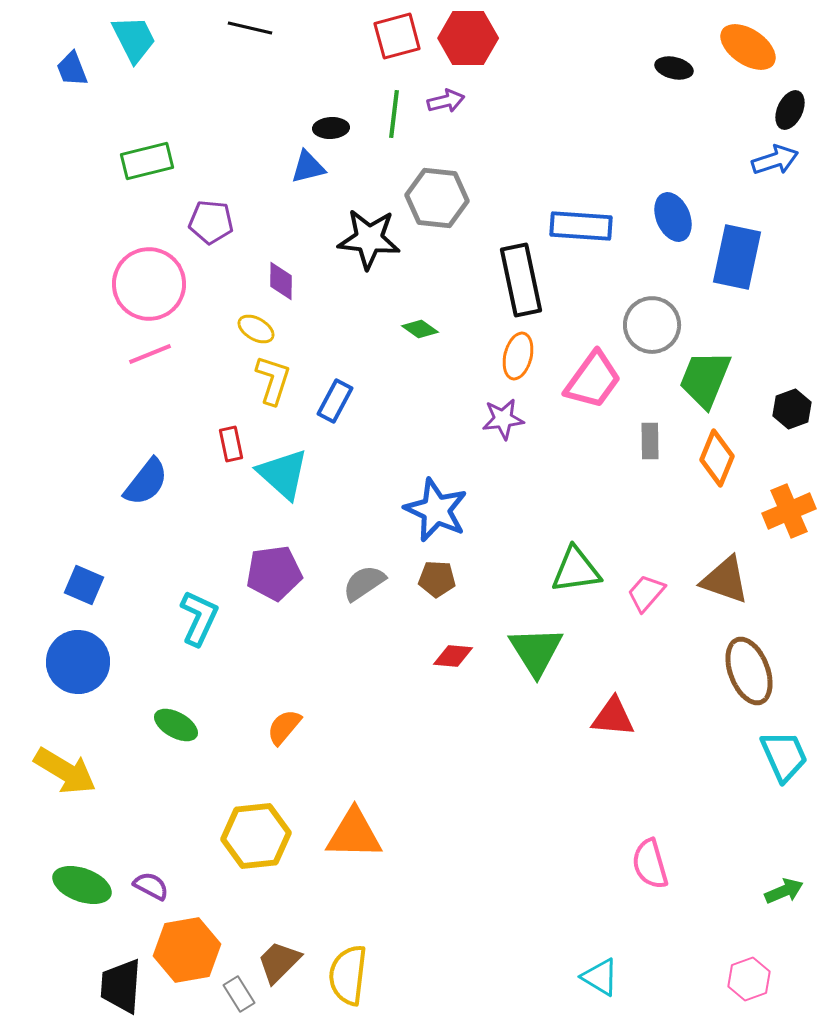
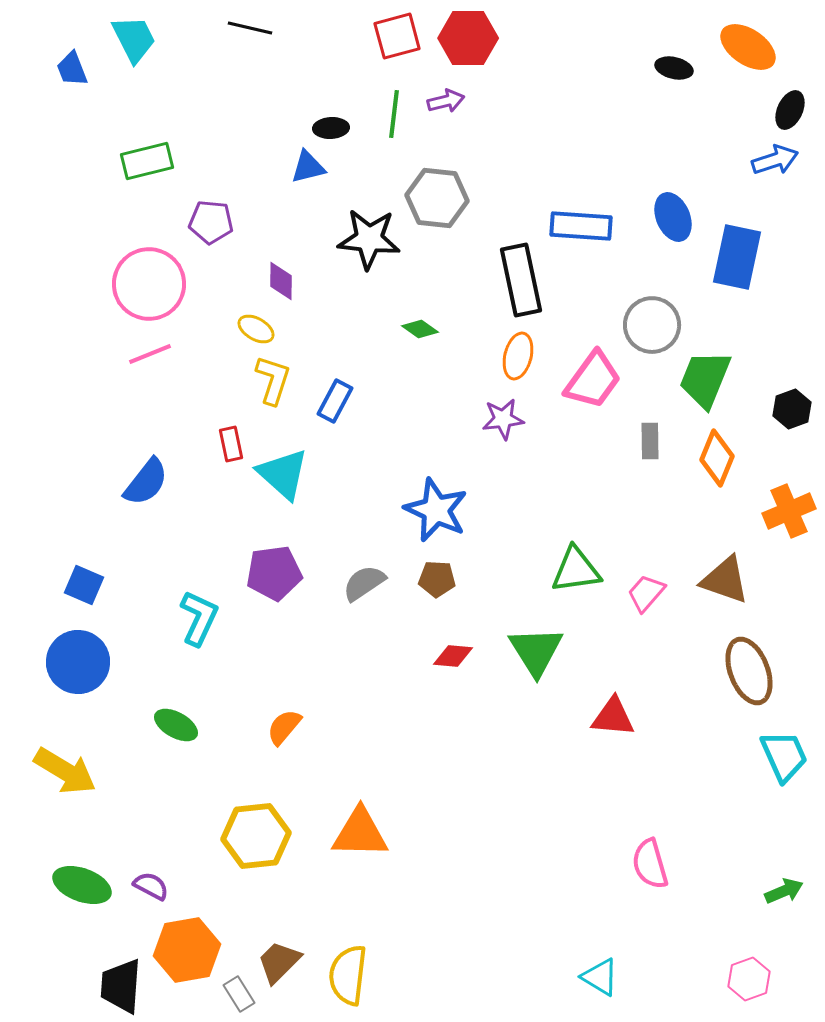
orange triangle at (354, 834): moved 6 px right, 1 px up
